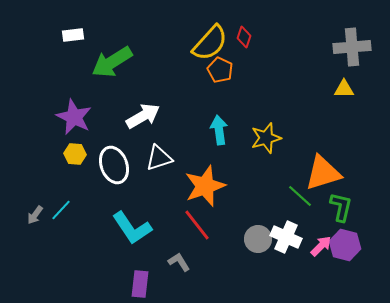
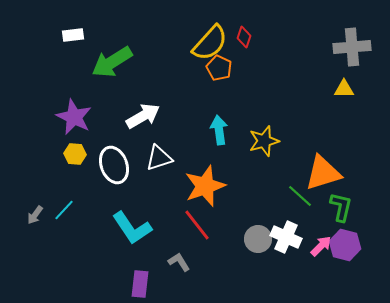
orange pentagon: moved 1 px left, 2 px up
yellow star: moved 2 px left, 3 px down
cyan line: moved 3 px right
